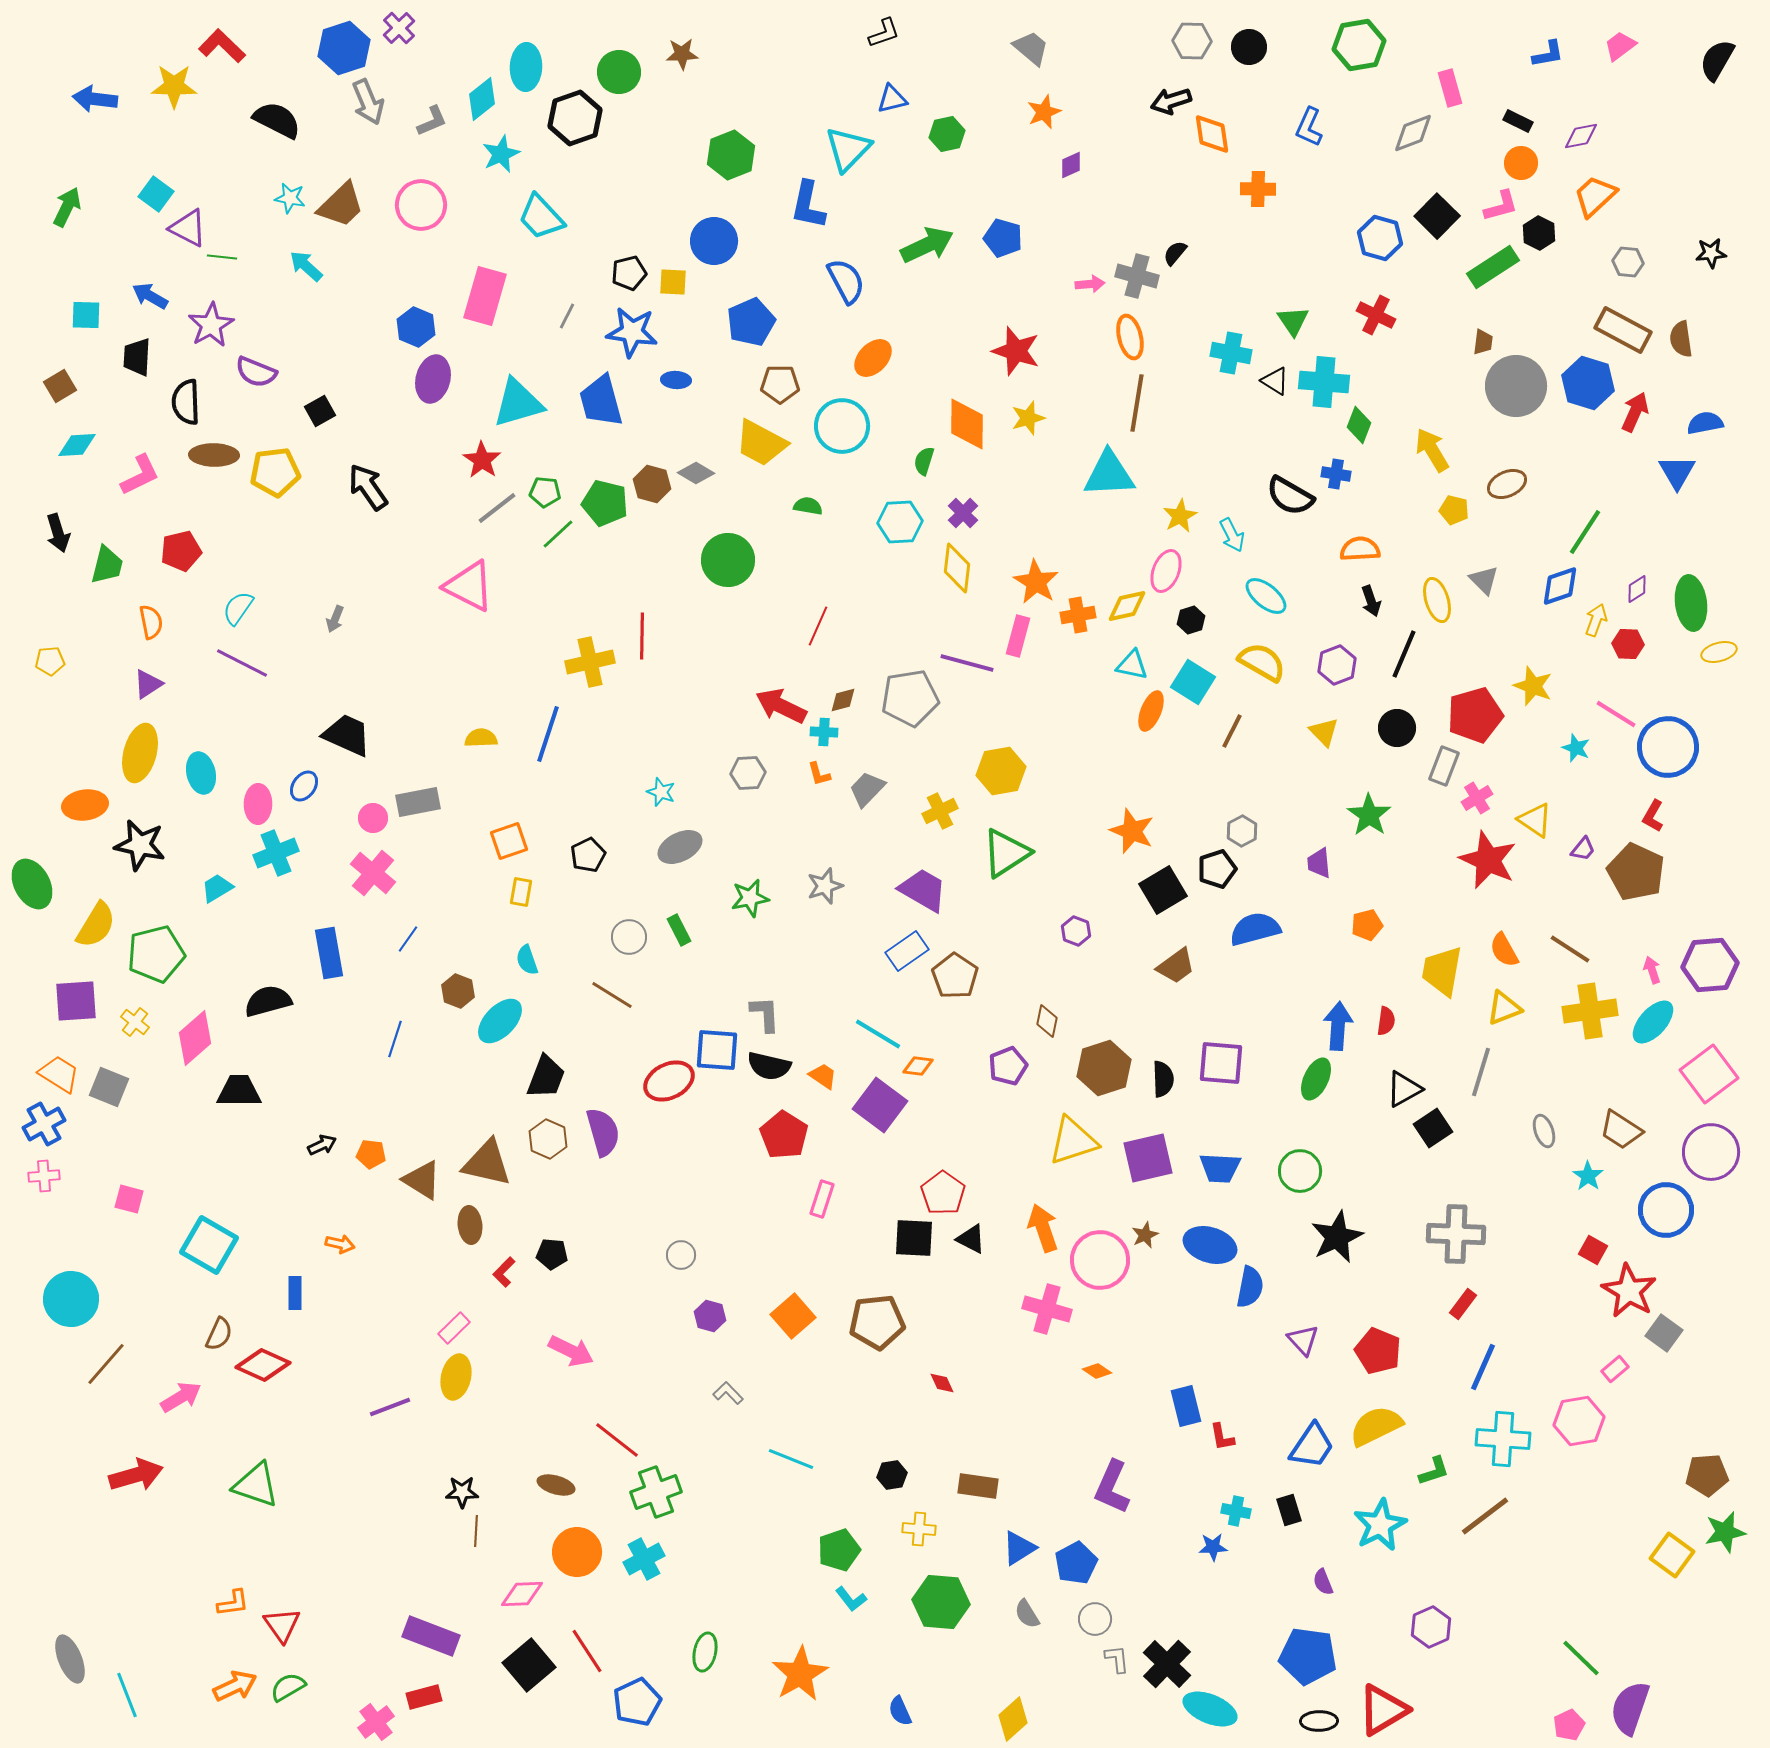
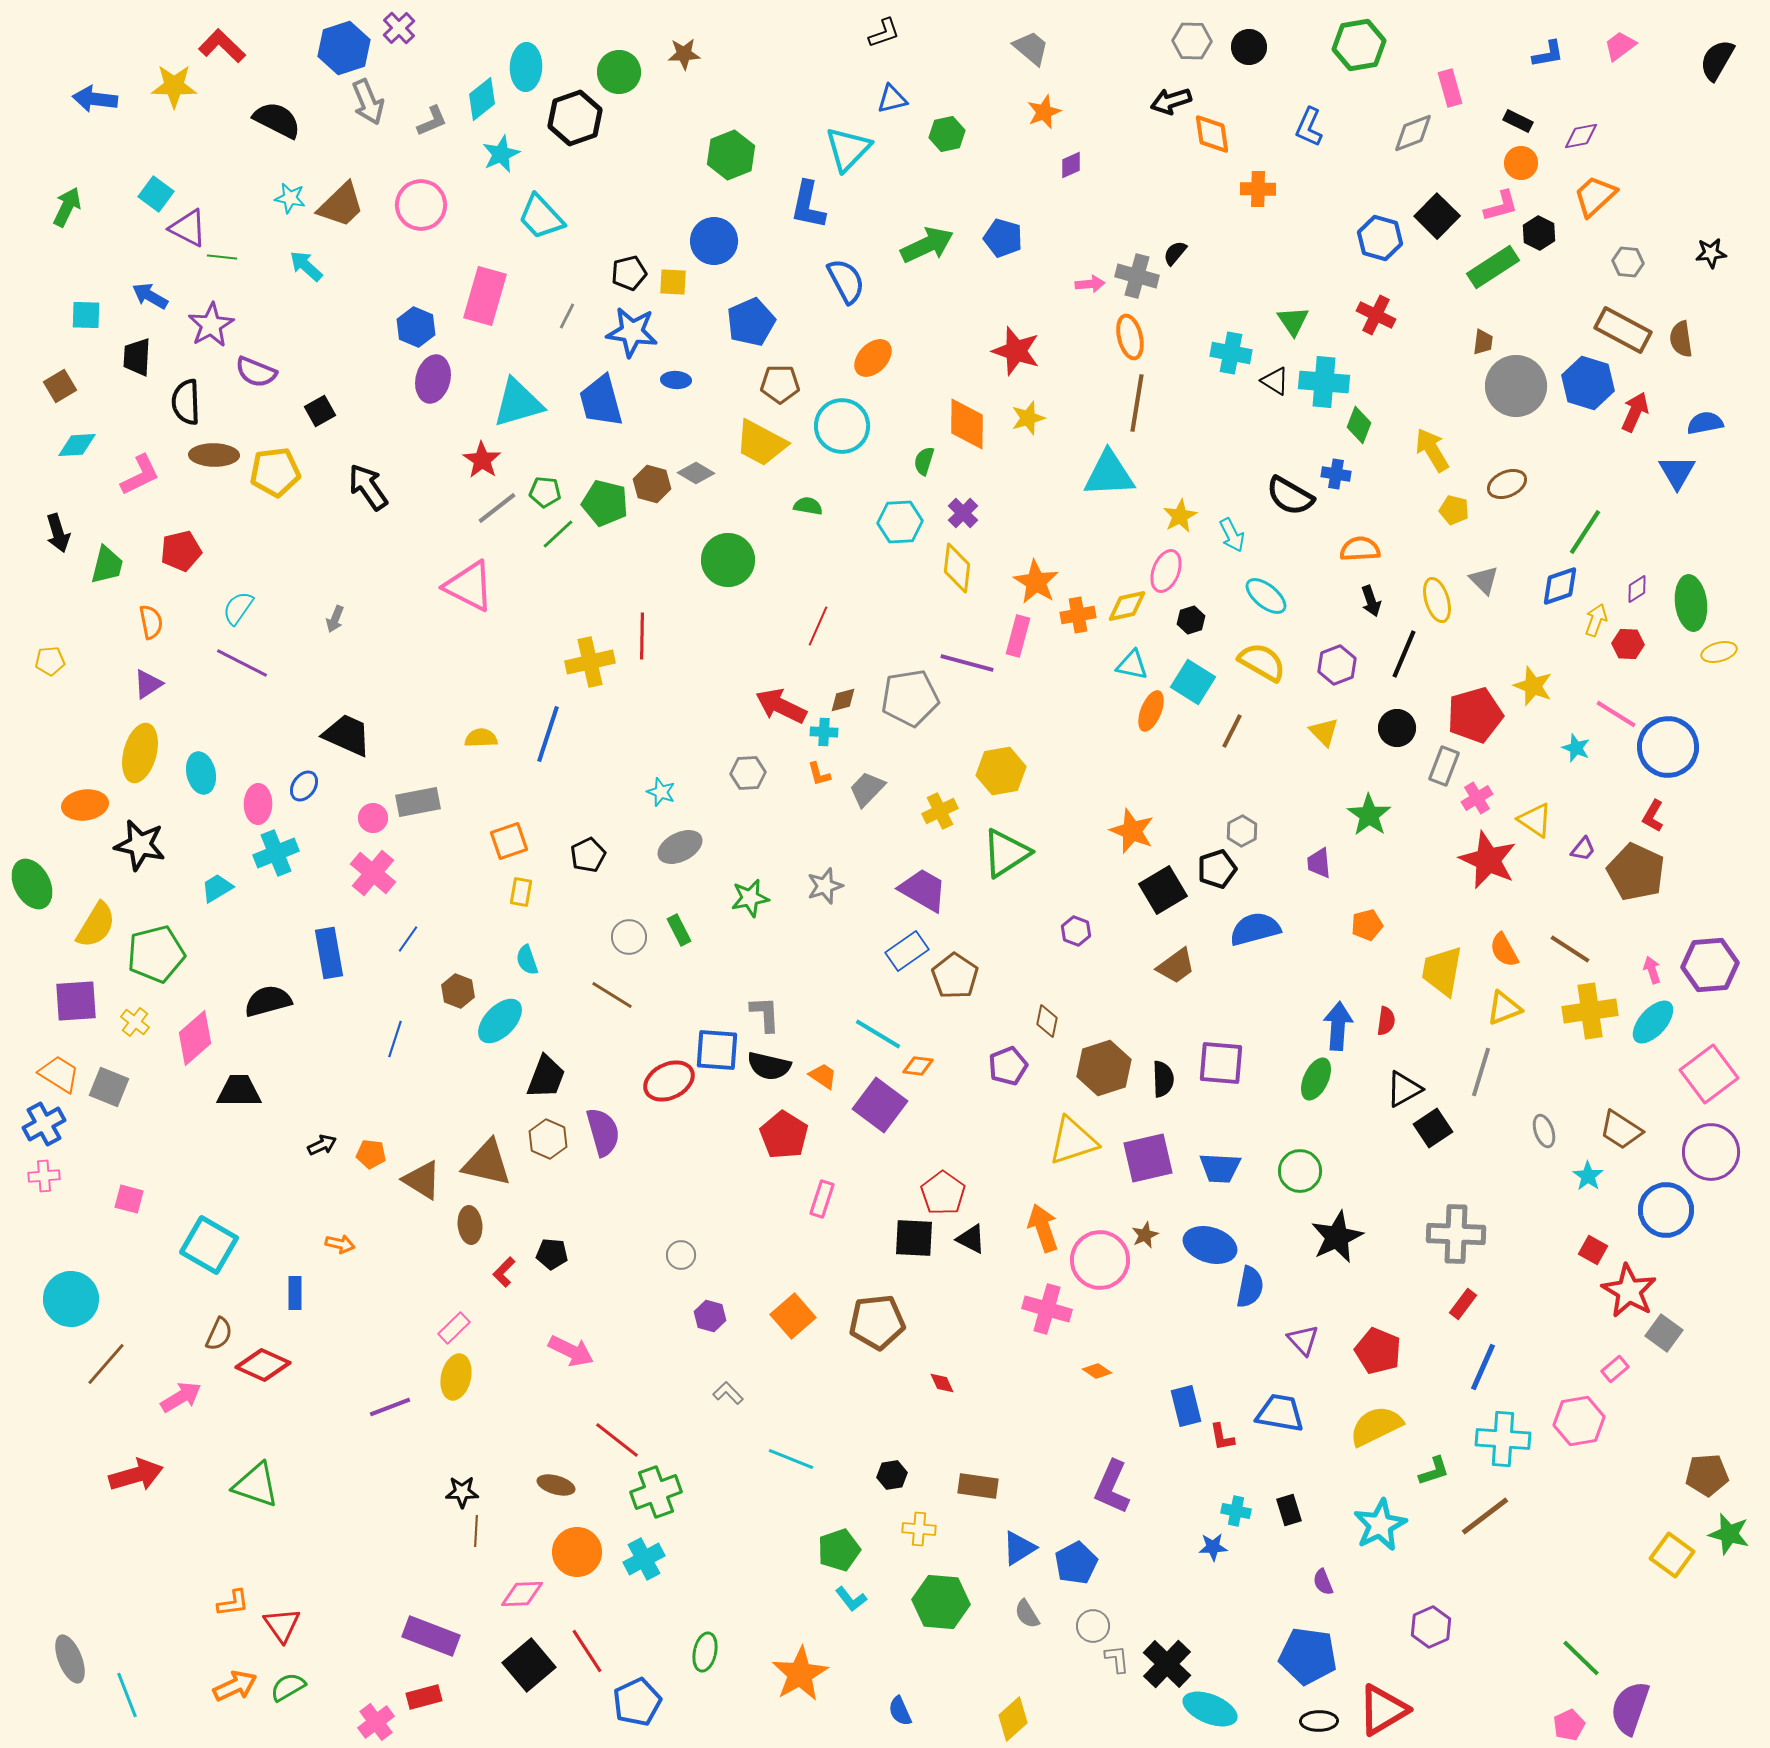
brown star at (682, 54): moved 2 px right
blue trapezoid at (1312, 1446): moved 32 px left, 33 px up; rotated 114 degrees counterclockwise
green star at (1725, 1532): moved 4 px right, 2 px down; rotated 27 degrees clockwise
gray circle at (1095, 1619): moved 2 px left, 7 px down
